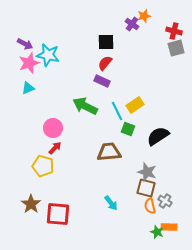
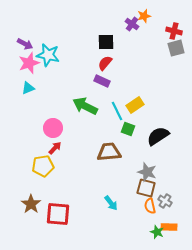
yellow pentagon: rotated 25 degrees counterclockwise
